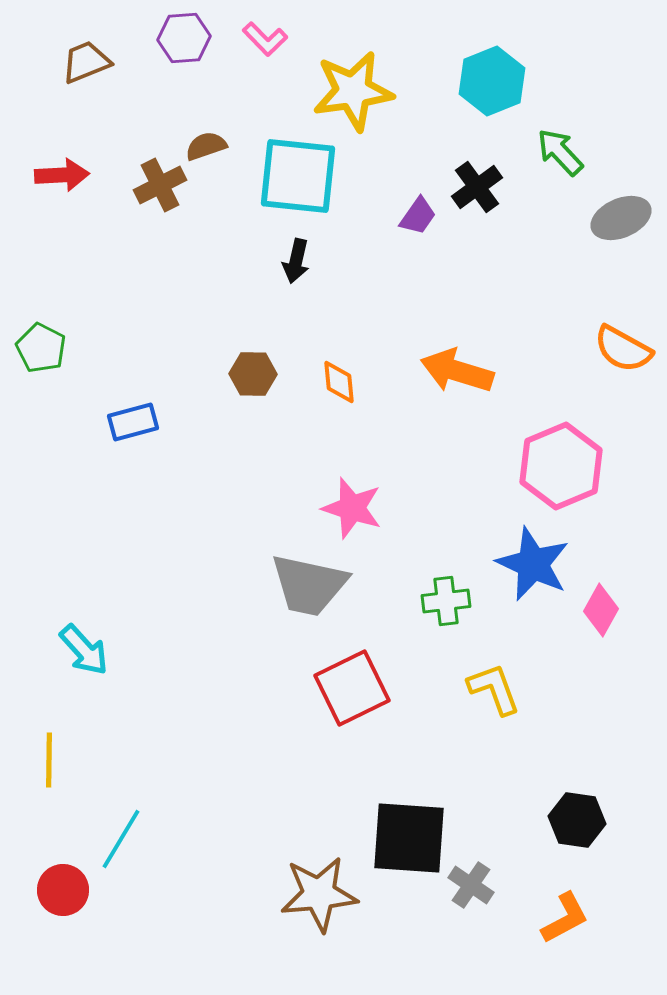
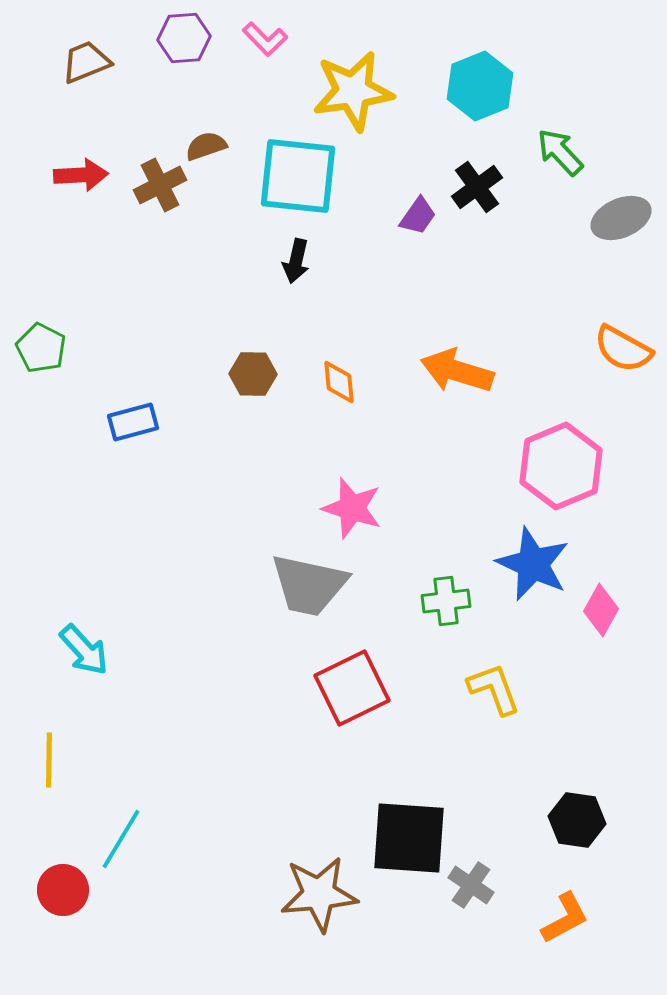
cyan hexagon: moved 12 px left, 5 px down
red arrow: moved 19 px right
